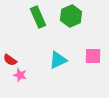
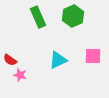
green hexagon: moved 2 px right
